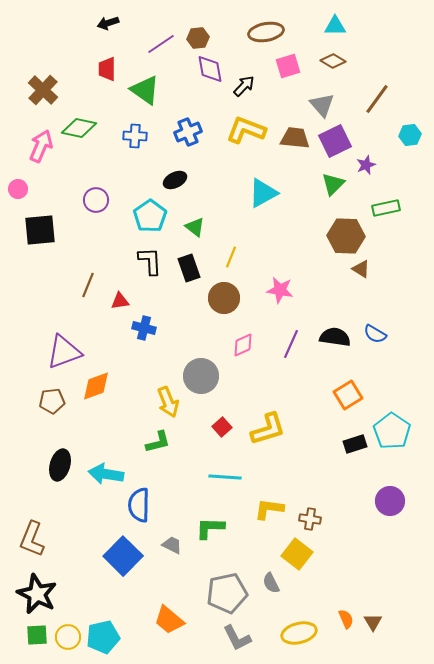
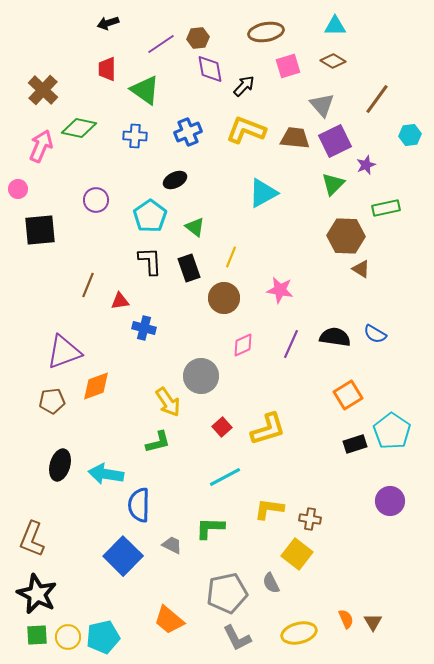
yellow arrow at (168, 402): rotated 12 degrees counterclockwise
cyan line at (225, 477): rotated 32 degrees counterclockwise
